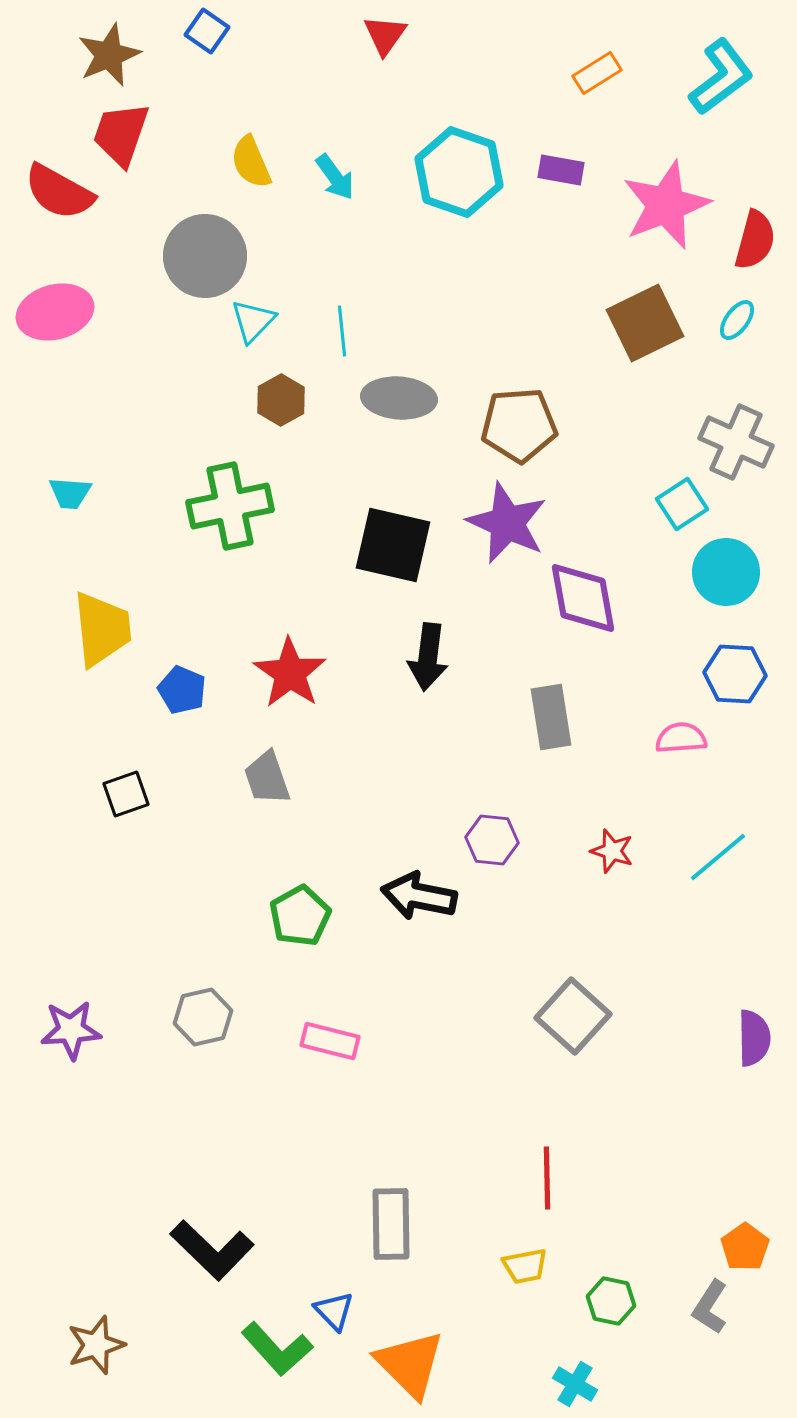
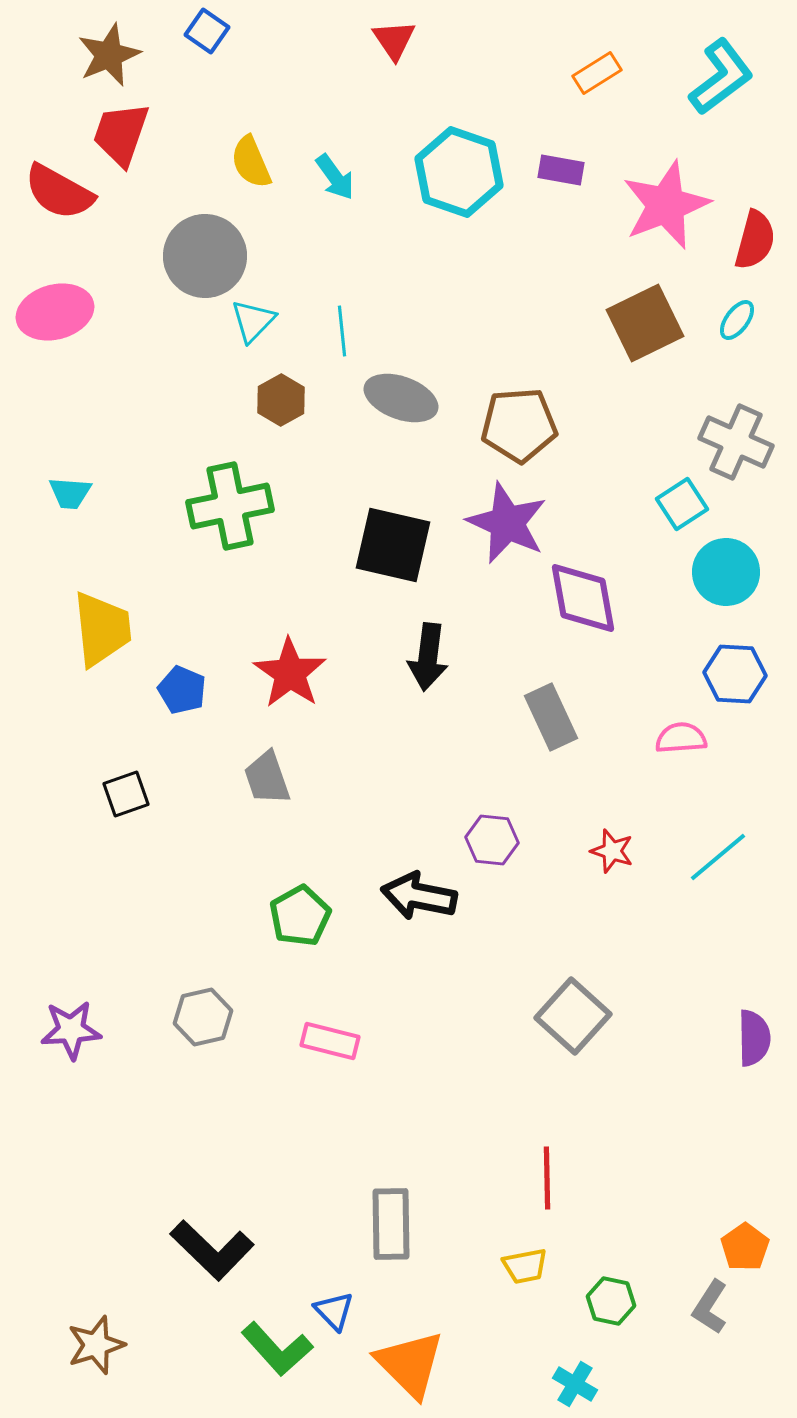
red triangle at (385, 35): moved 9 px right, 5 px down; rotated 9 degrees counterclockwise
gray ellipse at (399, 398): moved 2 px right; rotated 16 degrees clockwise
gray rectangle at (551, 717): rotated 16 degrees counterclockwise
